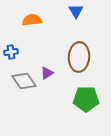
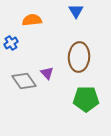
blue cross: moved 9 px up; rotated 24 degrees counterclockwise
purple triangle: rotated 40 degrees counterclockwise
